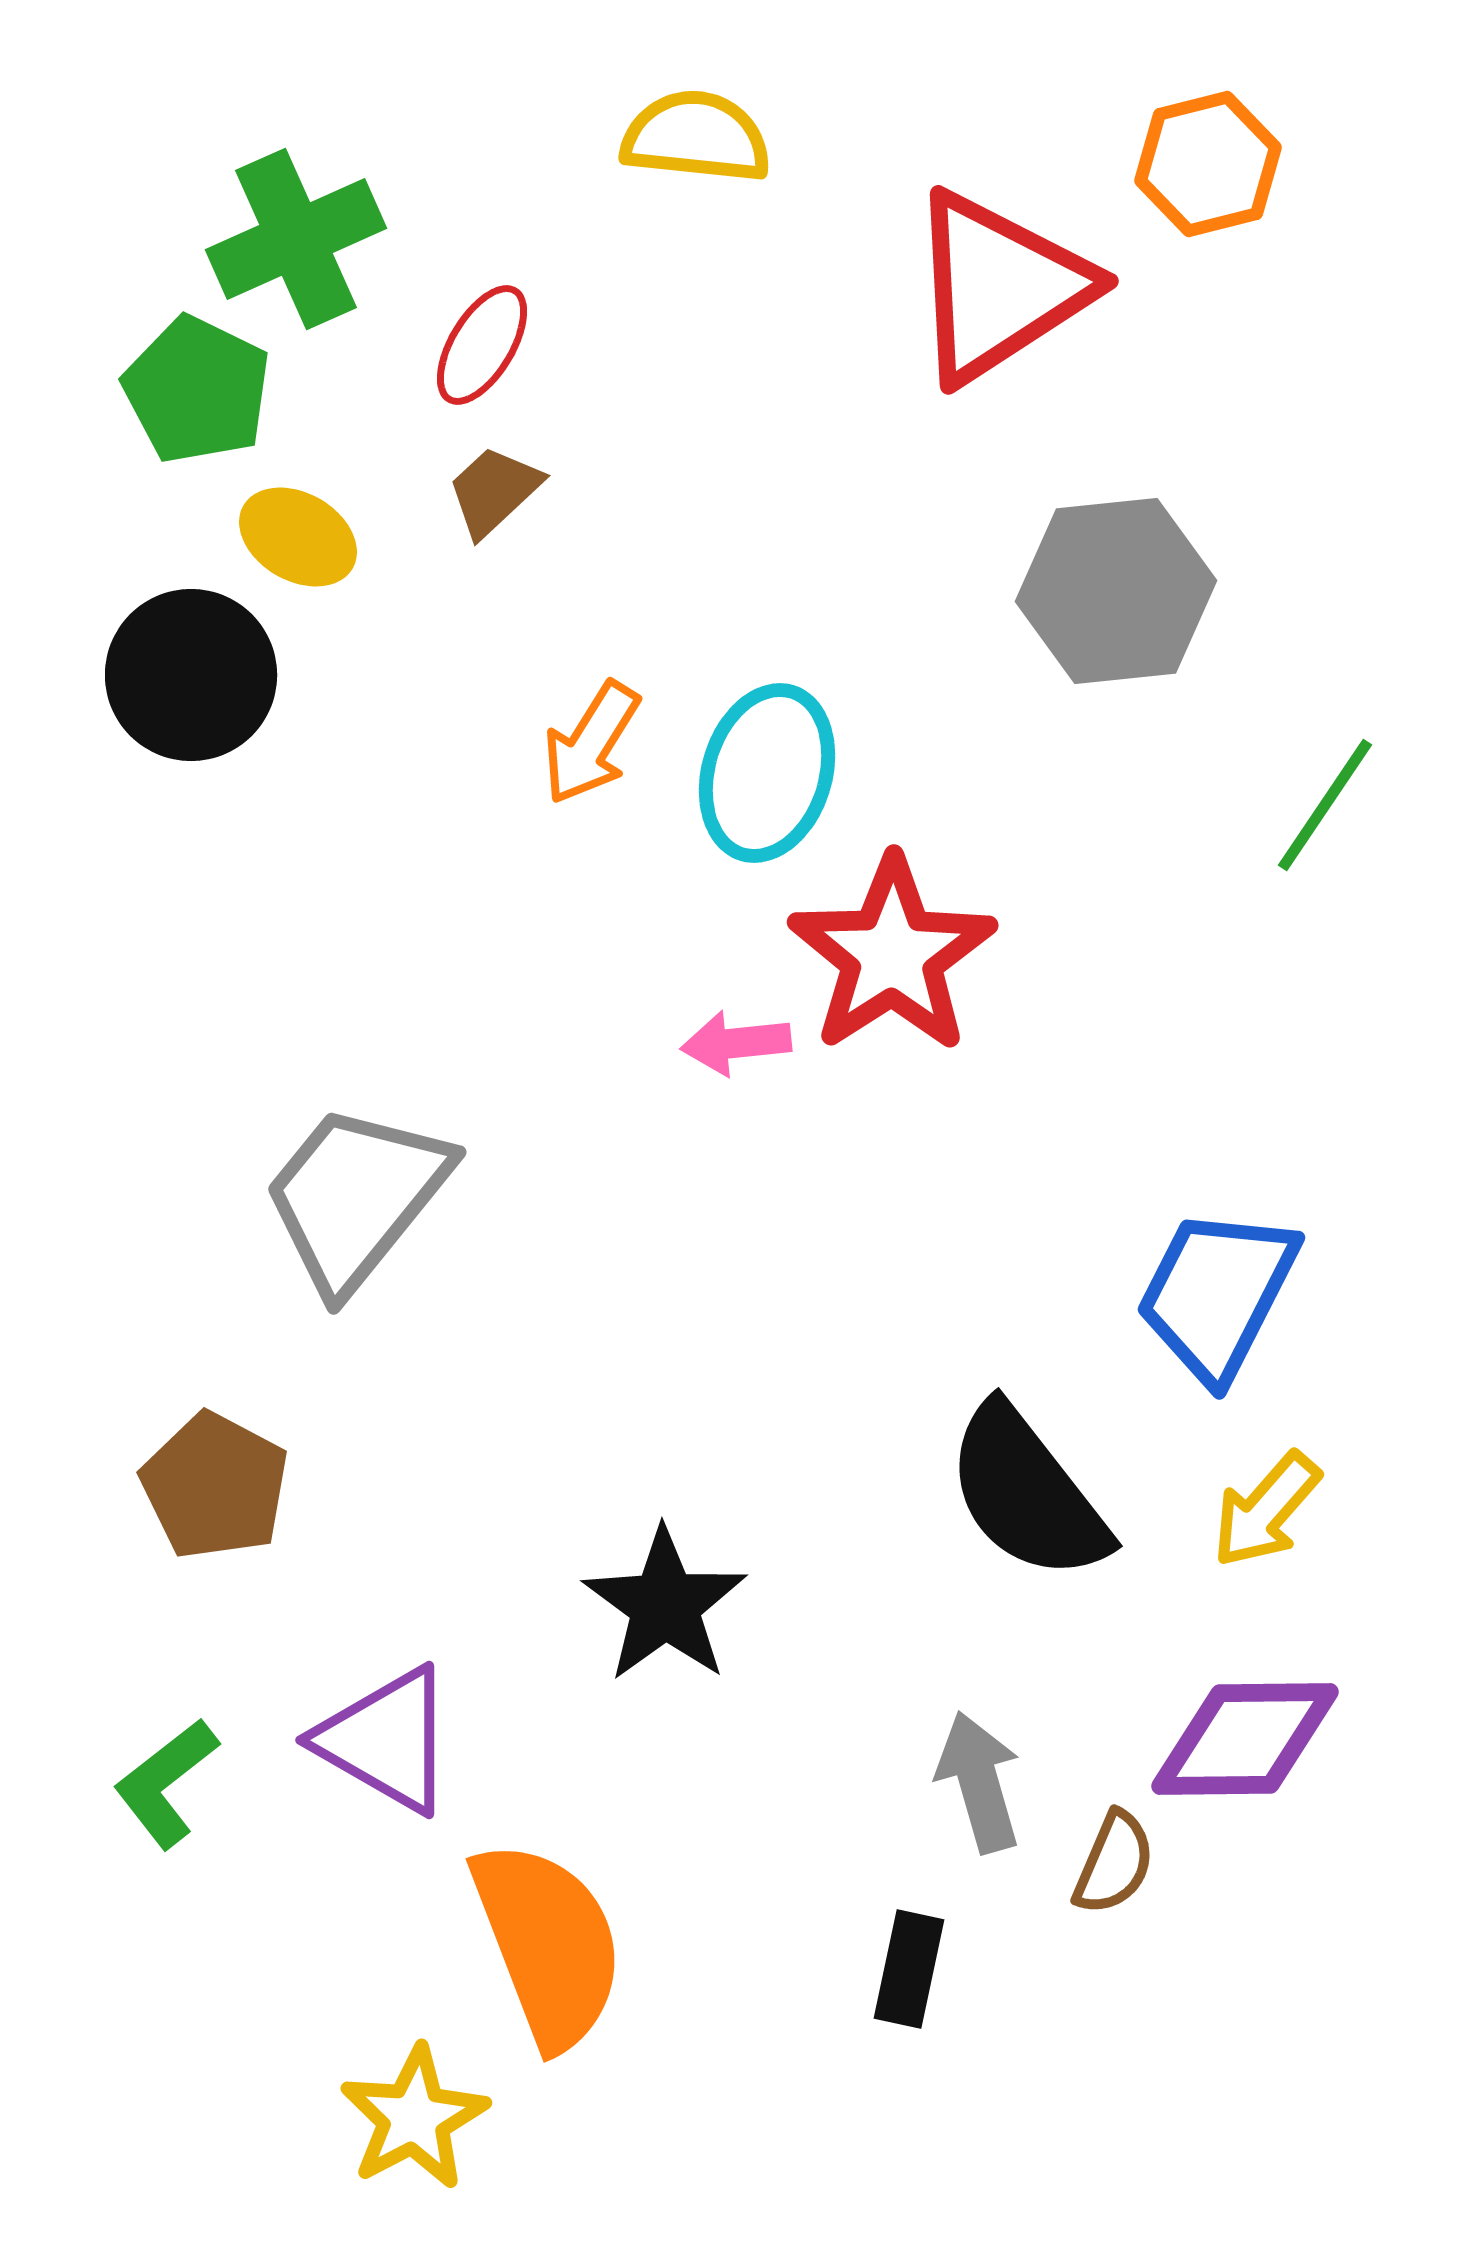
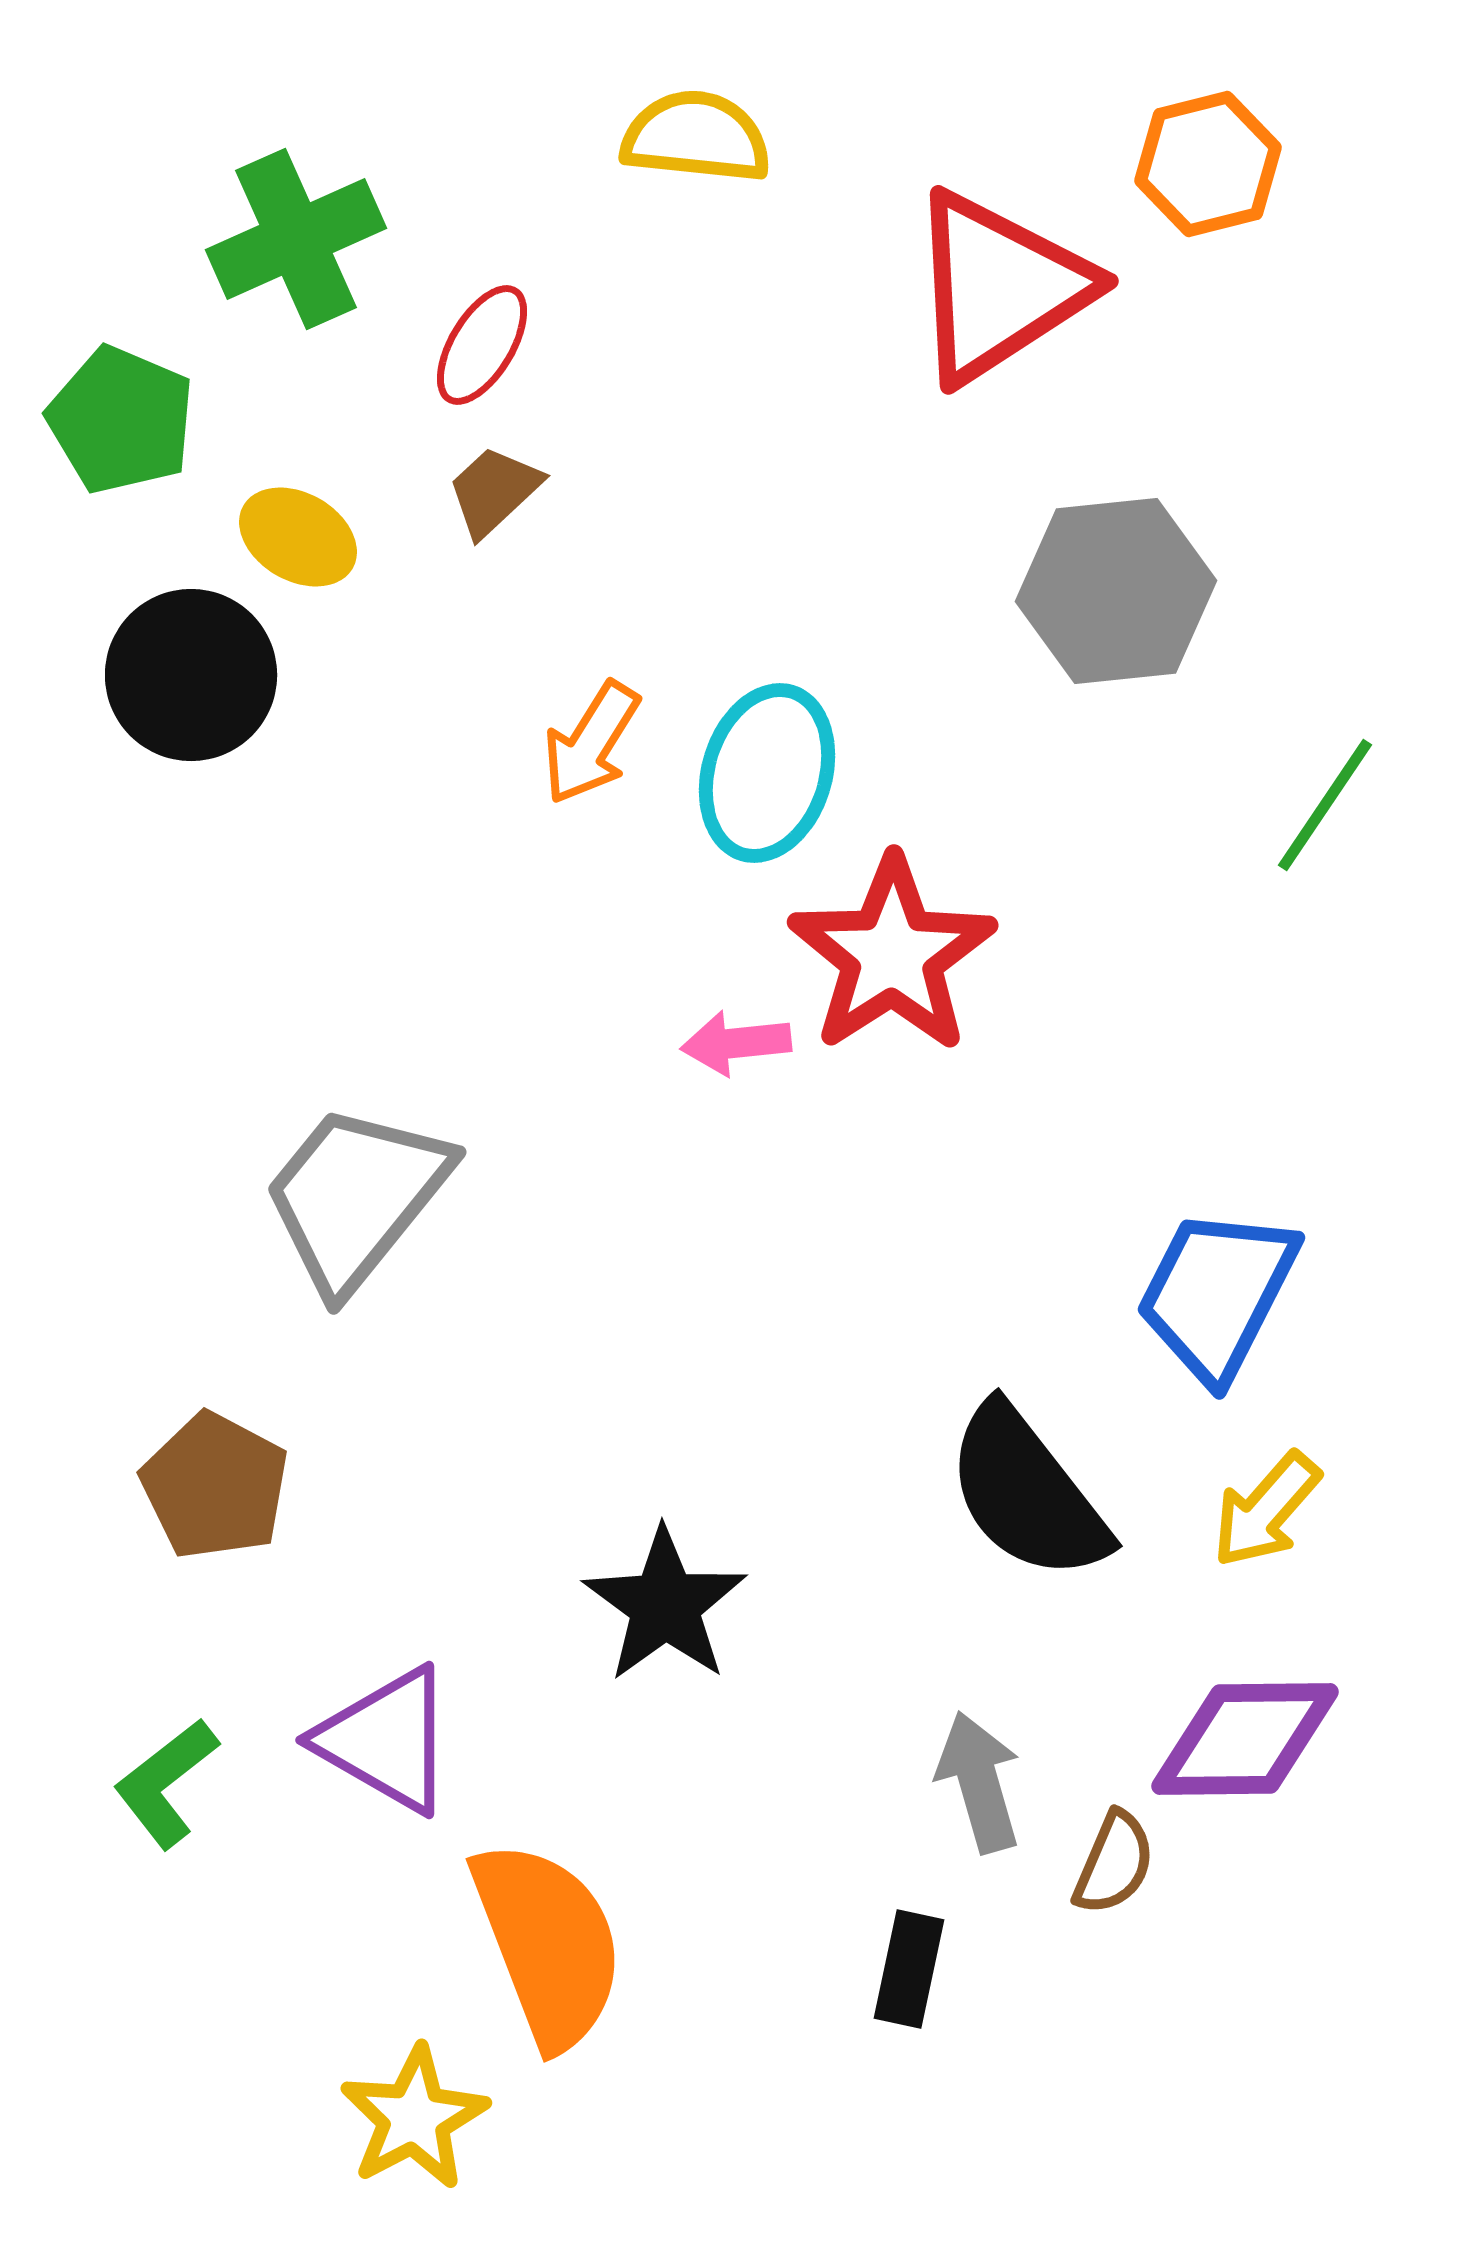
green pentagon: moved 76 px left, 30 px down; rotated 3 degrees counterclockwise
